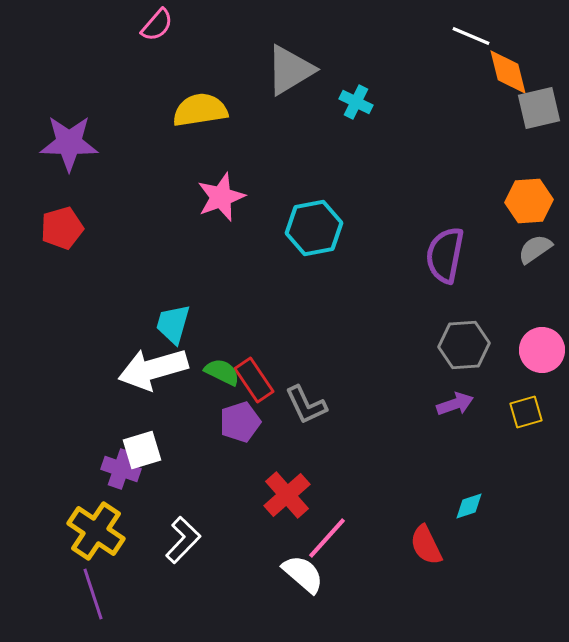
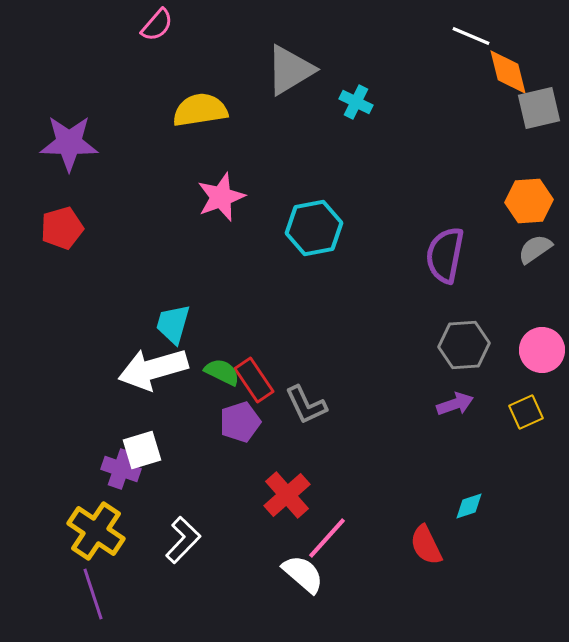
yellow square: rotated 8 degrees counterclockwise
